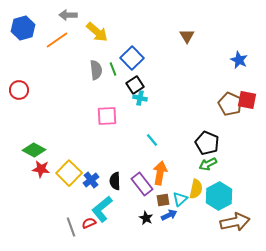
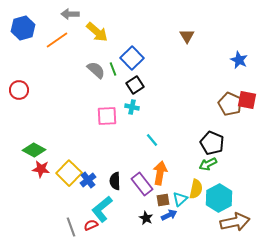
gray arrow: moved 2 px right, 1 px up
gray semicircle: rotated 42 degrees counterclockwise
cyan cross: moved 8 px left, 9 px down
black pentagon: moved 5 px right
blue cross: moved 3 px left
cyan hexagon: moved 2 px down
red semicircle: moved 2 px right, 2 px down
